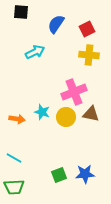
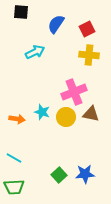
green square: rotated 21 degrees counterclockwise
